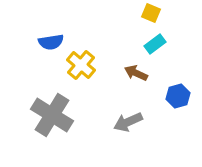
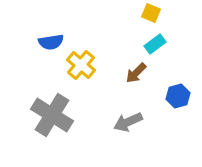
brown arrow: rotated 70 degrees counterclockwise
